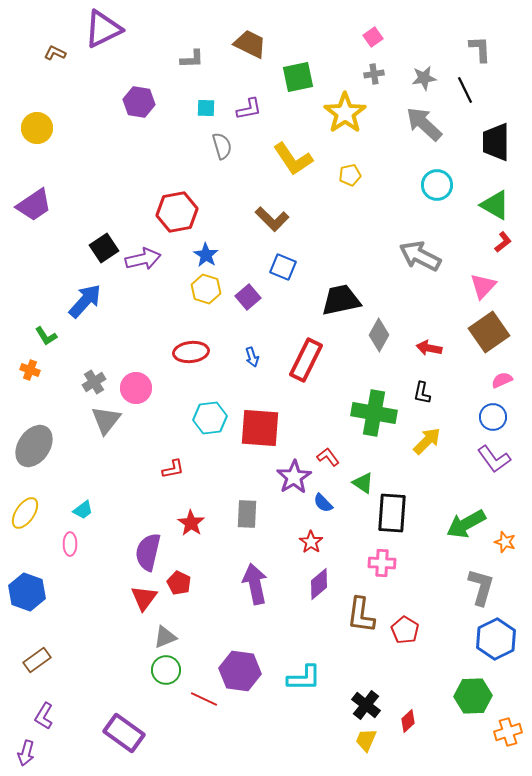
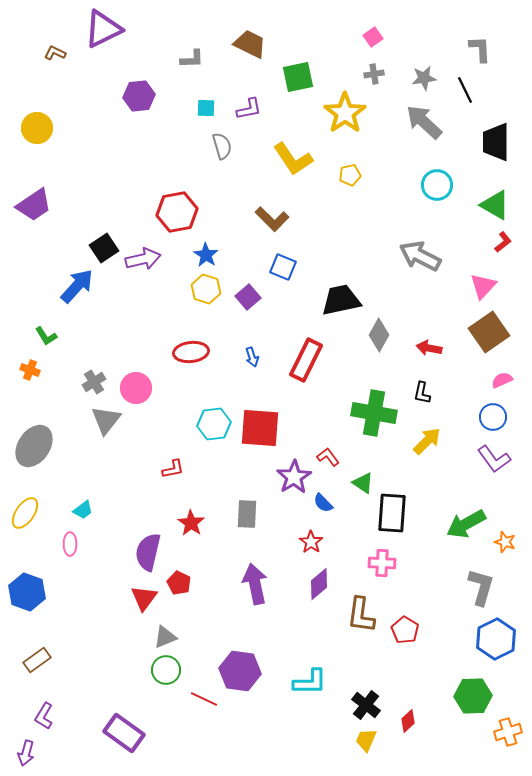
purple hexagon at (139, 102): moved 6 px up; rotated 16 degrees counterclockwise
gray arrow at (424, 124): moved 2 px up
blue arrow at (85, 301): moved 8 px left, 15 px up
cyan hexagon at (210, 418): moved 4 px right, 6 px down
cyan L-shape at (304, 678): moved 6 px right, 4 px down
